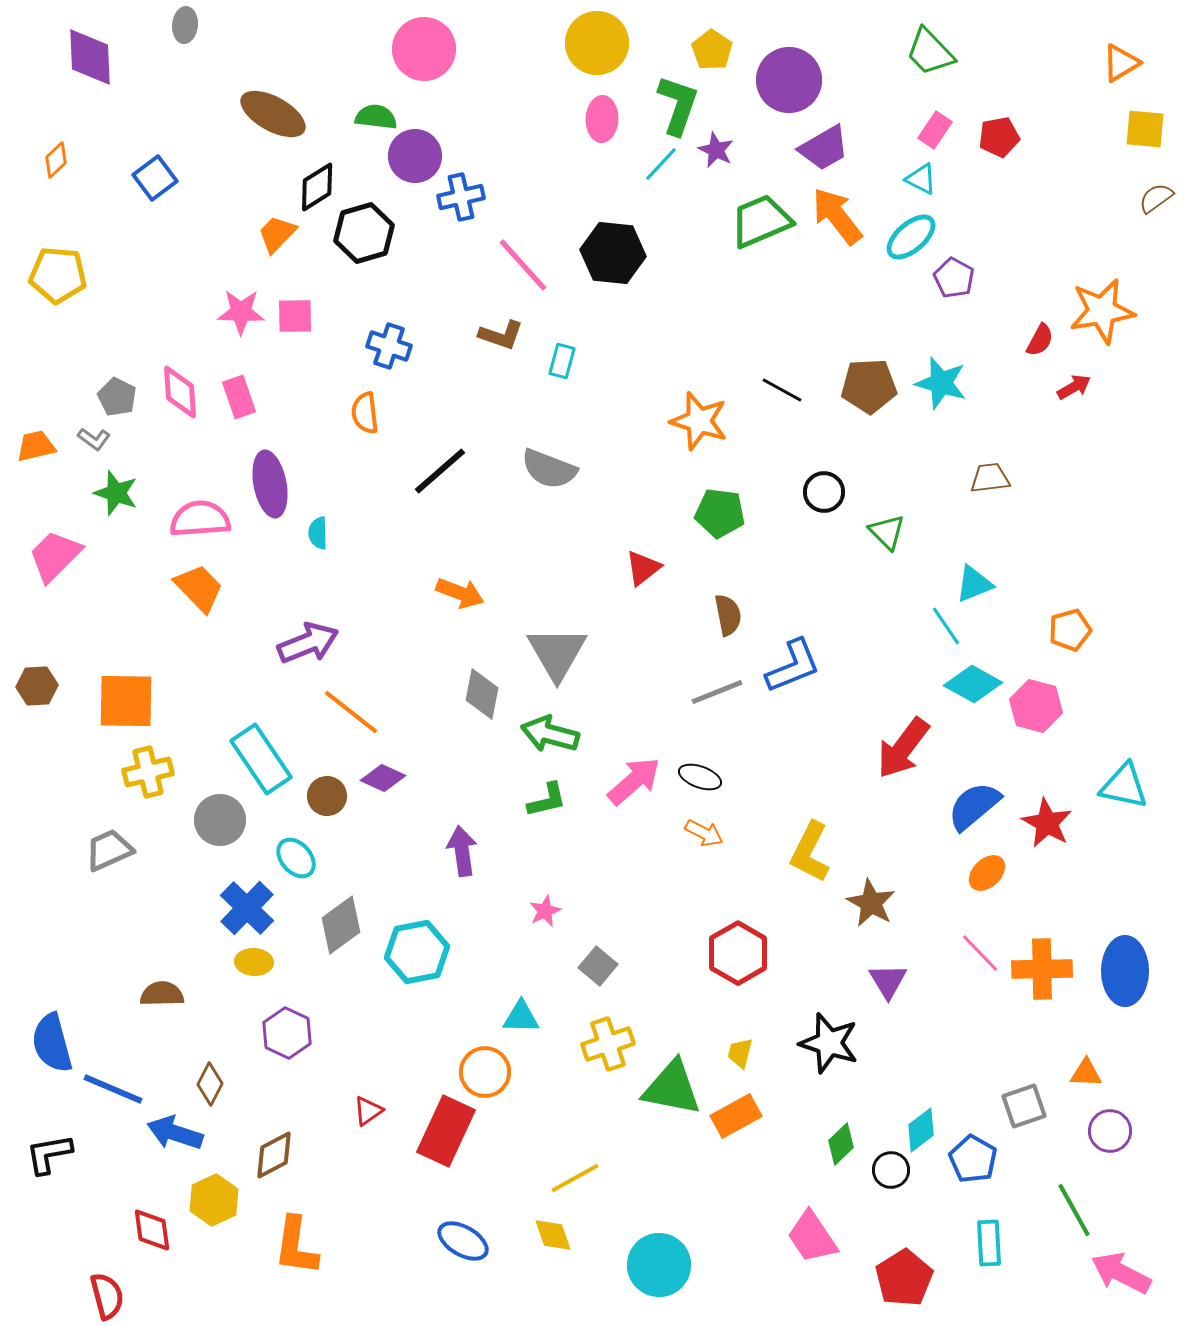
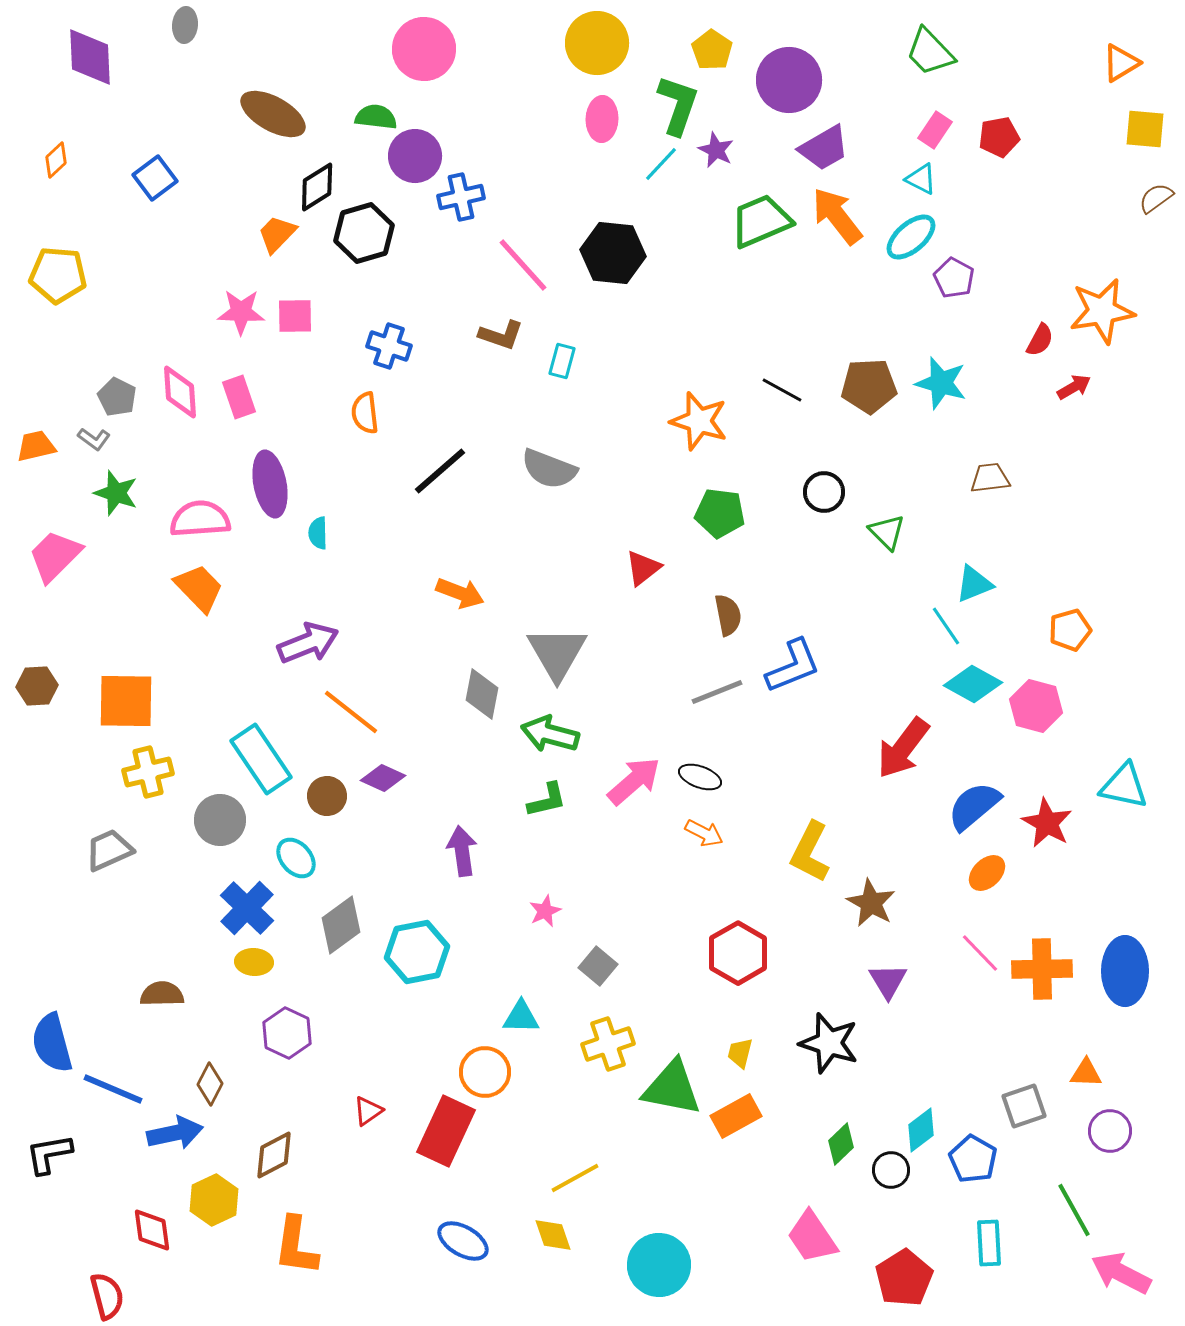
blue arrow at (175, 1133): rotated 150 degrees clockwise
